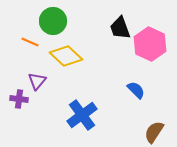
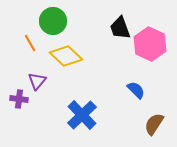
orange line: moved 1 px down; rotated 36 degrees clockwise
blue cross: rotated 8 degrees counterclockwise
brown semicircle: moved 8 px up
